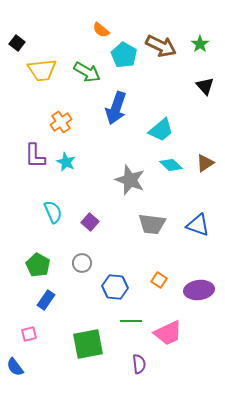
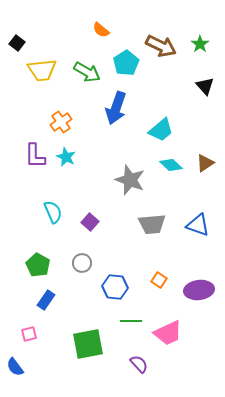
cyan pentagon: moved 2 px right, 8 px down; rotated 10 degrees clockwise
cyan star: moved 5 px up
gray trapezoid: rotated 12 degrees counterclockwise
purple semicircle: rotated 36 degrees counterclockwise
